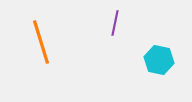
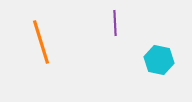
purple line: rotated 15 degrees counterclockwise
